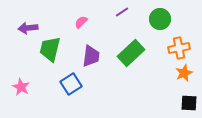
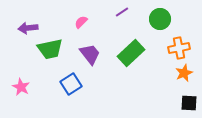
green trapezoid: rotated 116 degrees counterclockwise
purple trapezoid: moved 1 px left, 2 px up; rotated 45 degrees counterclockwise
